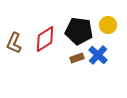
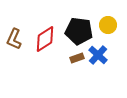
brown L-shape: moved 4 px up
